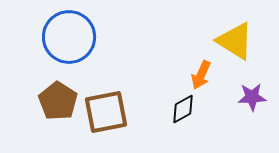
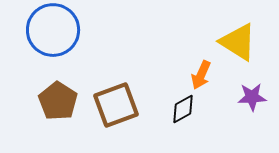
blue circle: moved 16 px left, 7 px up
yellow triangle: moved 3 px right, 1 px down
brown square: moved 10 px right, 7 px up; rotated 9 degrees counterclockwise
